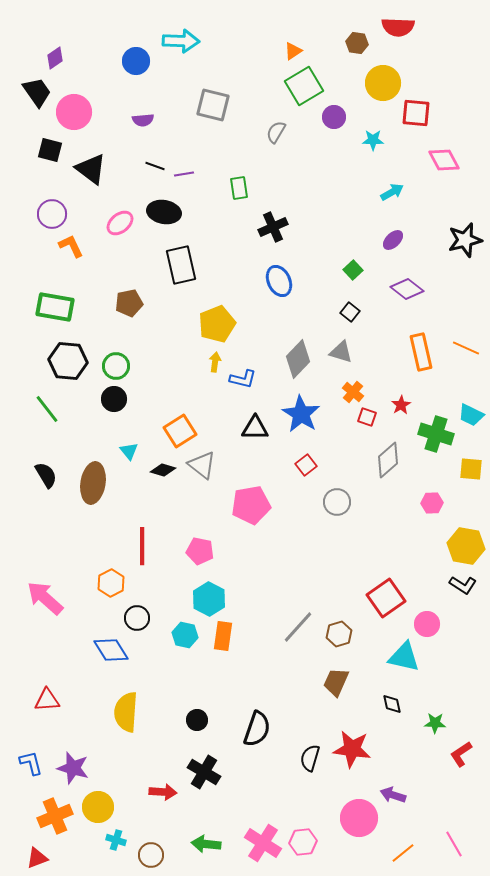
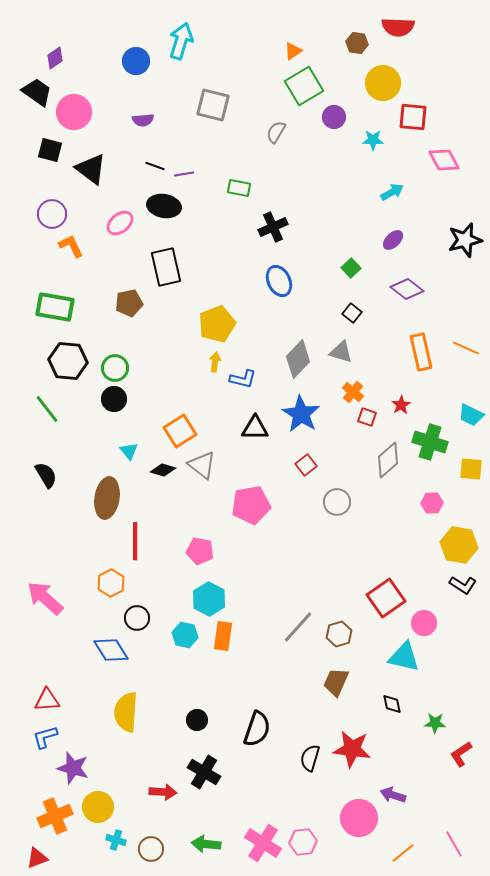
cyan arrow at (181, 41): rotated 75 degrees counterclockwise
black trapezoid at (37, 92): rotated 20 degrees counterclockwise
red square at (416, 113): moved 3 px left, 4 px down
green rectangle at (239, 188): rotated 70 degrees counterclockwise
black ellipse at (164, 212): moved 6 px up
black rectangle at (181, 265): moved 15 px left, 2 px down
green square at (353, 270): moved 2 px left, 2 px up
black square at (350, 312): moved 2 px right, 1 px down
green circle at (116, 366): moved 1 px left, 2 px down
green cross at (436, 434): moved 6 px left, 8 px down
brown ellipse at (93, 483): moved 14 px right, 15 px down
red line at (142, 546): moved 7 px left, 5 px up
yellow hexagon at (466, 546): moved 7 px left, 1 px up
pink circle at (427, 624): moved 3 px left, 1 px up
blue L-shape at (31, 763): moved 14 px right, 26 px up; rotated 92 degrees counterclockwise
brown circle at (151, 855): moved 6 px up
